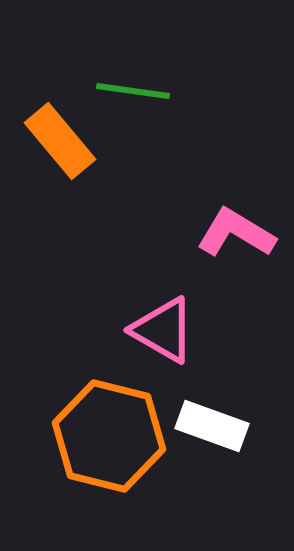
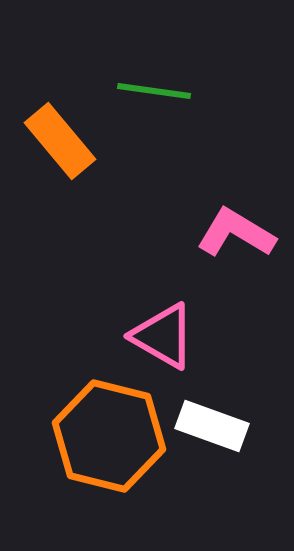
green line: moved 21 px right
pink triangle: moved 6 px down
